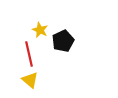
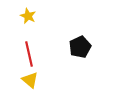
yellow star: moved 12 px left, 14 px up
black pentagon: moved 17 px right, 6 px down
